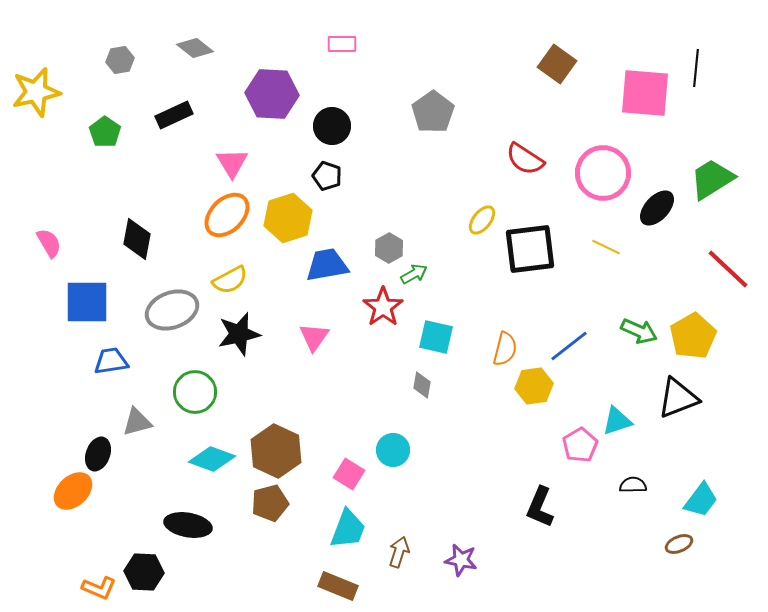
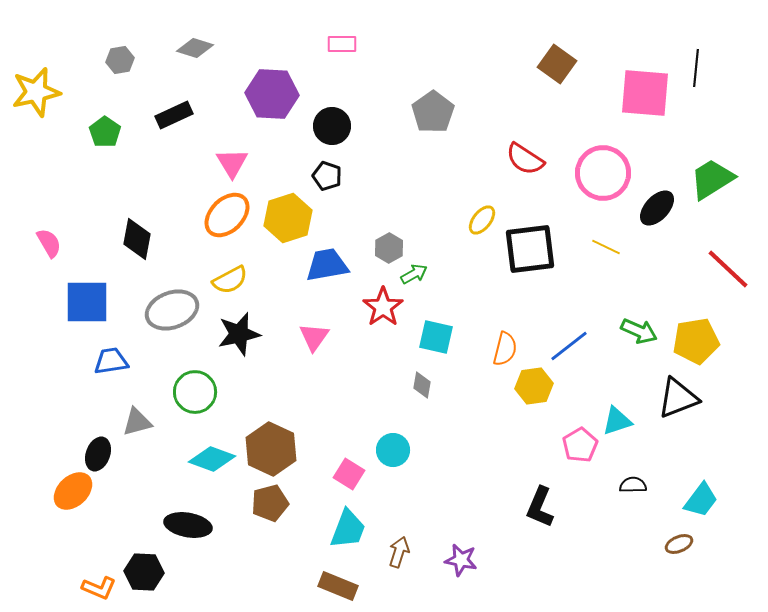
gray diamond at (195, 48): rotated 21 degrees counterclockwise
yellow pentagon at (693, 336): moved 3 px right, 5 px down; rotated 21 degrees clockwise
brown hexagon at (276, 451): moved 5 px left, 2 px up
